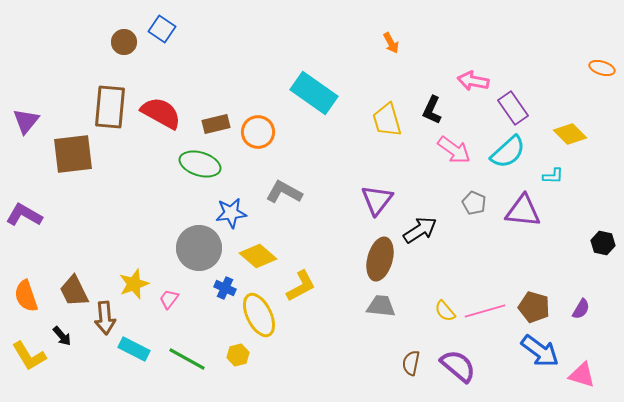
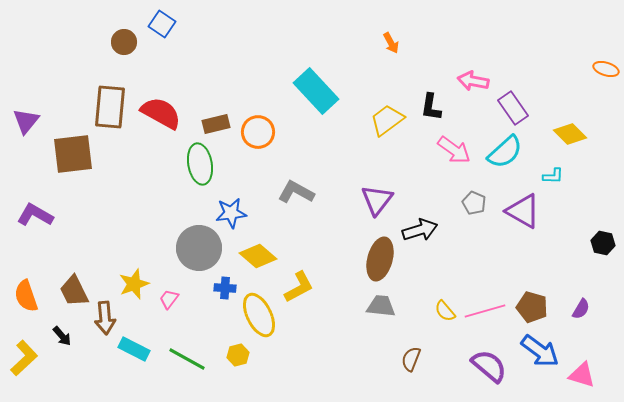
blue square at (162, 29): moved 5 px up
orange ellipse at (602, 68): moved 4 px right, 1 px down
cyan rectangle at (314, 93): moved 2 px right, 2 px up; rotated 12 degrees clockwise
black L-shape at (432, 110): moved 1 px left, 3 px up; rotated 16 degrees counterclockwise
yellow trapezoid at (387, 120): rotated 69 degrees clockwise
cyan semicircle at (508, 152): moved 3 px left
green ellipse at (200, 164): rotated 63 degrees clockwise
gray L-shape at (284, 192): moved 12 px right
purple triangle at (523, 211): rotated 24 degrees clockwise
purple L-shape at (24, 215): moved 11 px right
black arrow at (420, 230): rotated 16 degrees clockwise
yellow L-shape at (301, 286): moved 2 px left, 1 px down
blue cross at (225, 288): rotated 20 degrees counterclockwise
brown pentagon at (534, 307): moved 2 px left
yellow L-shape at (29, 356): moved 5 px left, 2 px down; rotated 102 degrees counterclockwise
brown semicircle at (411, 363): moved 4 px up; rotated 10 degrees clockwise
purple semicircle at (458, 366): moved 31 px right
